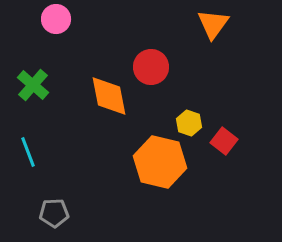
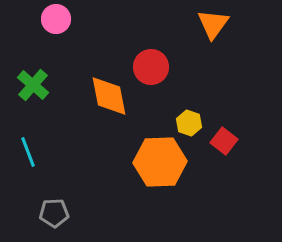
orange hexagon: rotated 15 degrees counterclockwise
